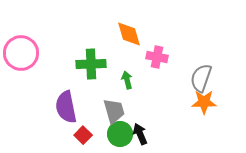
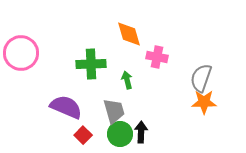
purple semicircle: rotated 124 degrees clockwise
black arrow: moved 1 px right, 2 px up; rotated 25 degrees clockwise
